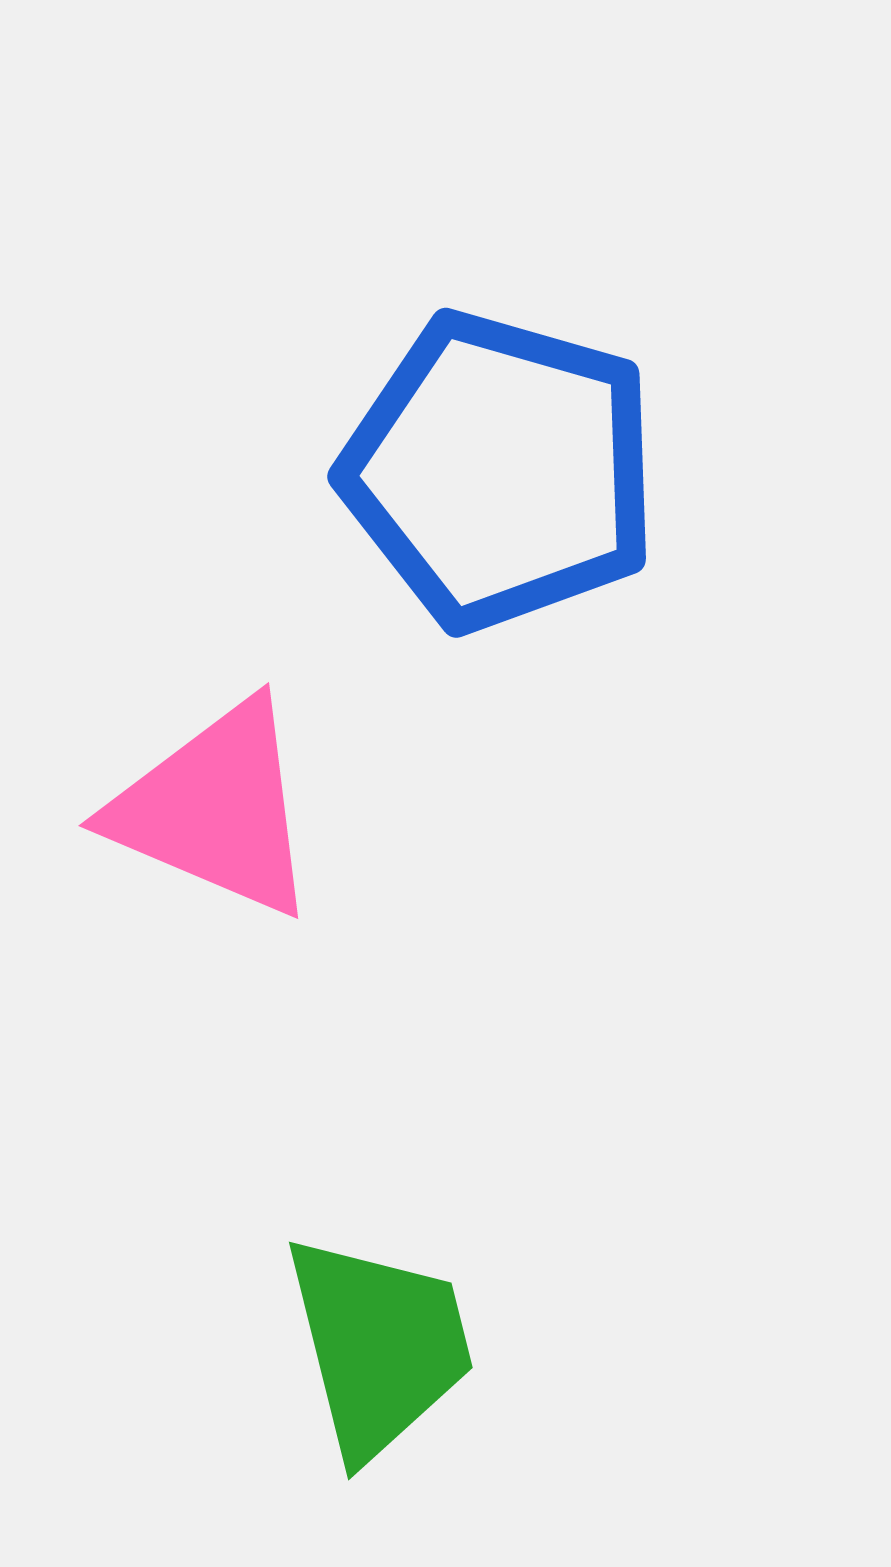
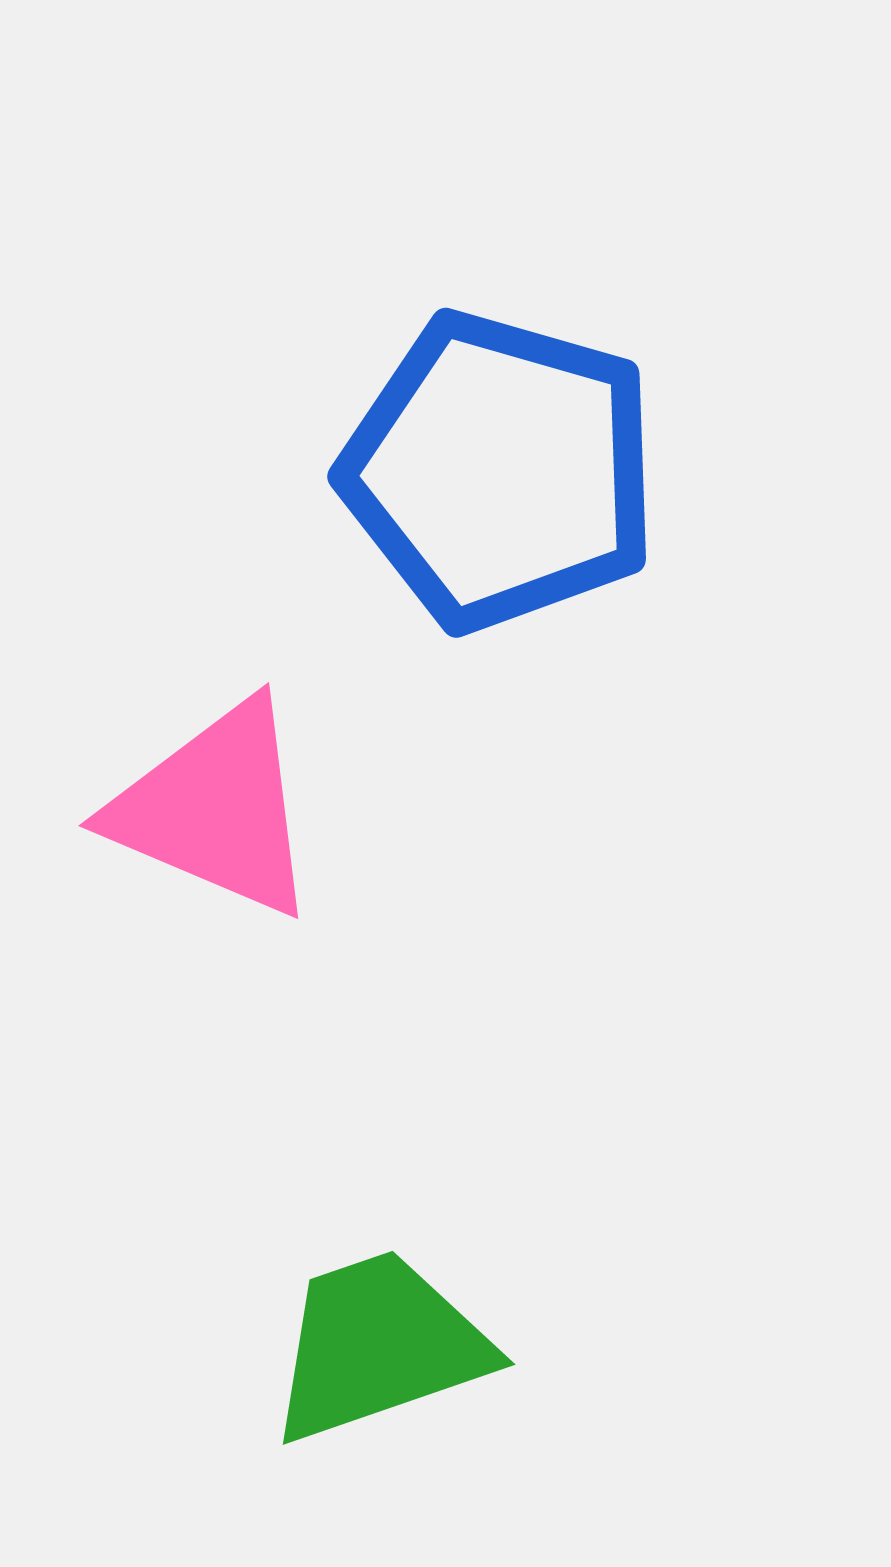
green trapezoid: rotated 95 degrees counterclockwise
